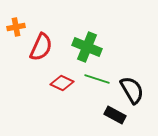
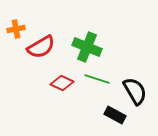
orange cross: moved 2 px down
red semicircle: rotated 36 degrees clockwise
black semicircle: moved 3 px right, 1 px down
